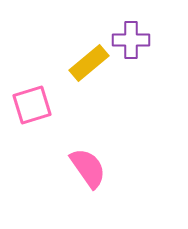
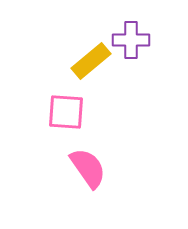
yellow rectangle: moved 2 px right, 2 px up
pink square: moved 34 px right, 7 px down; rotated 21 degrees clockwise
